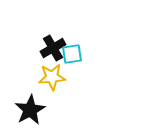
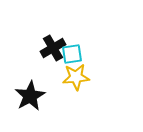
yellow star: moved 24 px right
black star: moved 14 px up
